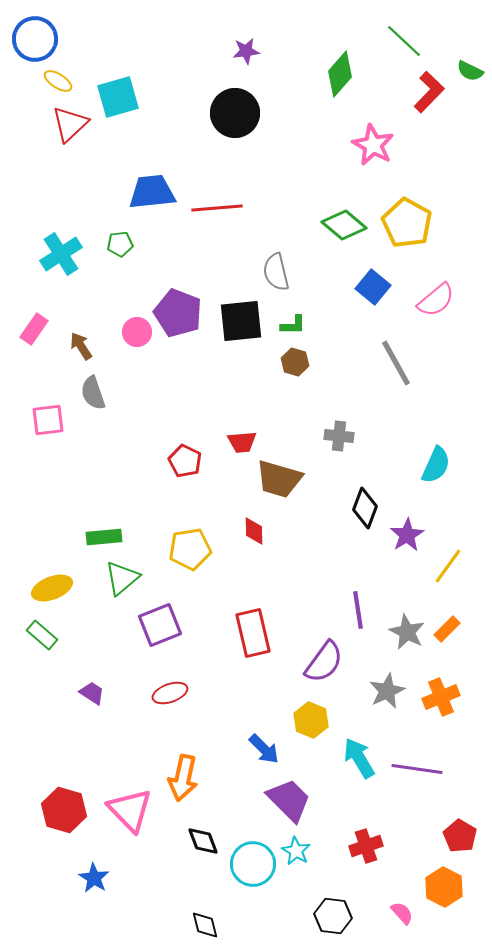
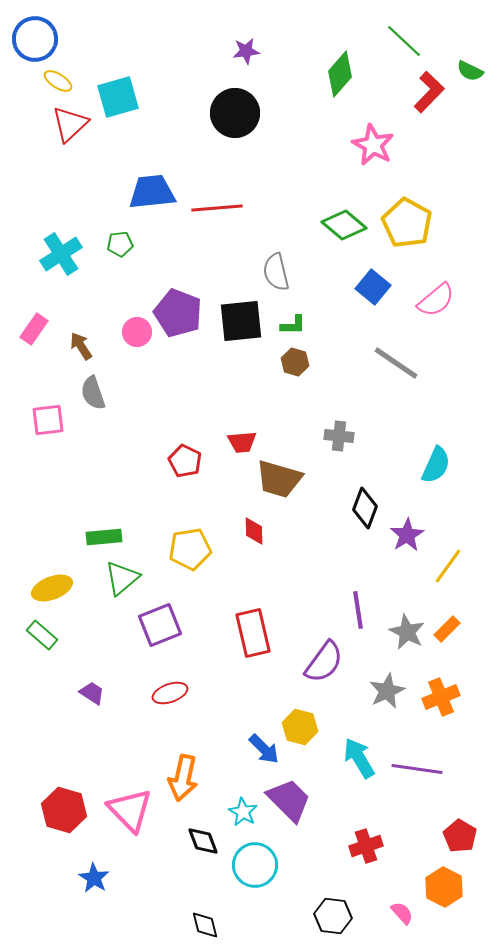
gray line at (396, 363): rotated 27 degrees counterclockwise
yellow hexagon at (311, 720): moved 11 px left, 7 px down; rotated 8 degrees counterclockwise
cyan star at (296, 851): moved 53 px left, 39 px up
cyan circle at (253, 864): moved 2 px right, 1 px down
